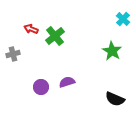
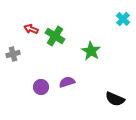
green cross: rotated 18 degrees counterclockwise
green star: moved 21 px left
